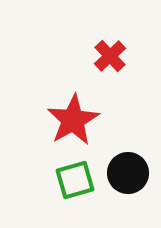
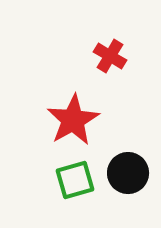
red cross: rotated 16 degrees counterclockwise
